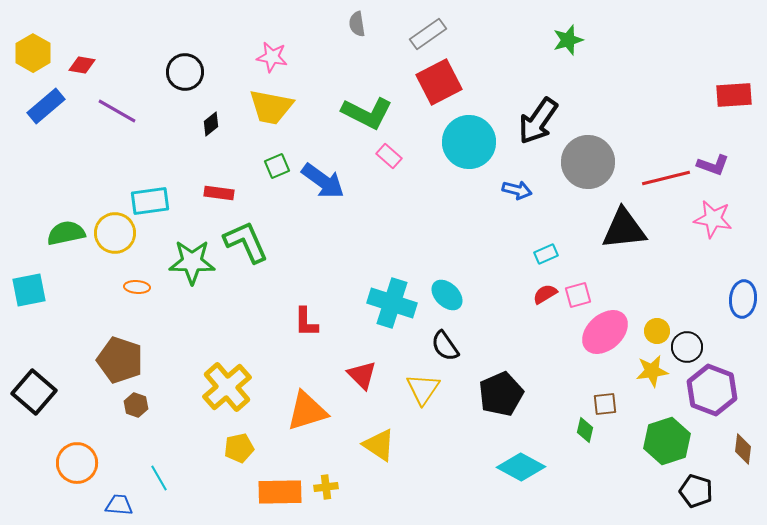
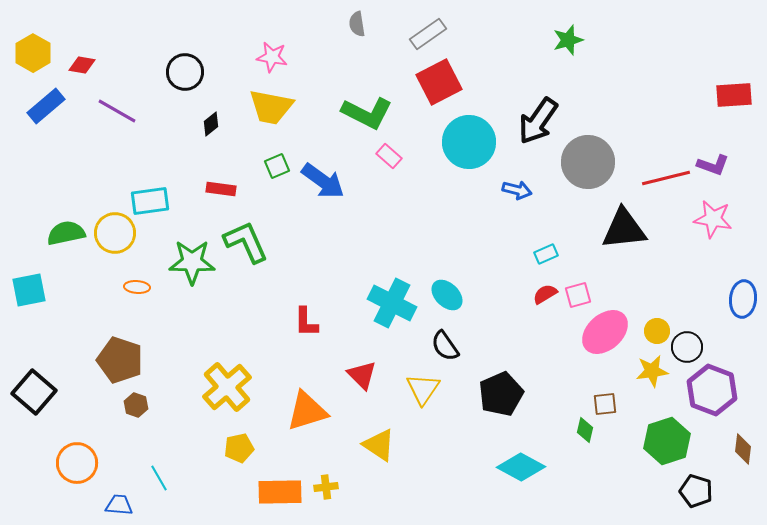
red rectangle at (219, 193): moved 2 px right, 4 px up
cyan cross at (392, 303): rotated 9 degrees clockwise
